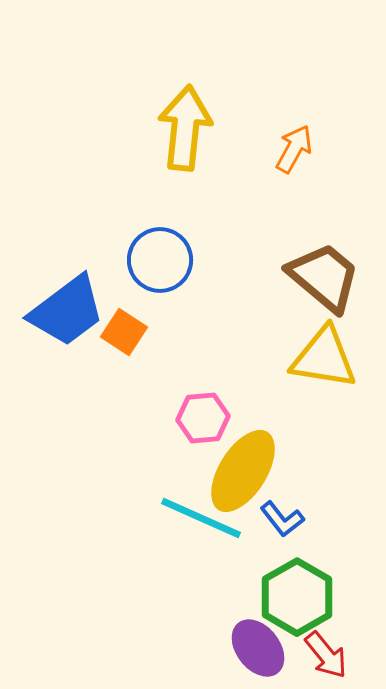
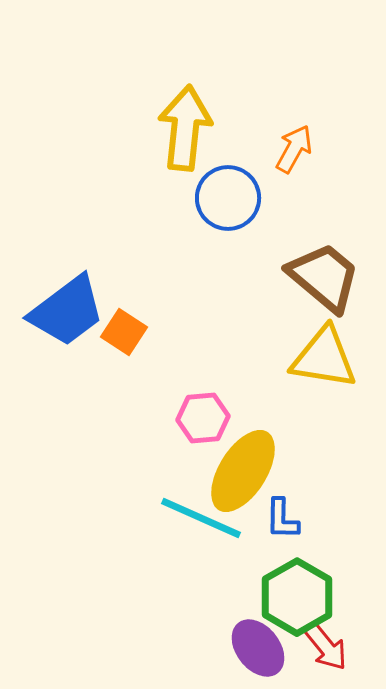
blue circle: moved 68 px right, 62 px up
blue L-shape: rotated 39 degrees clockwise
red arrow: moved 8 px up
